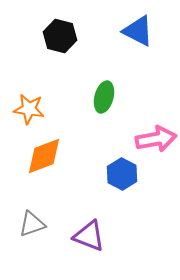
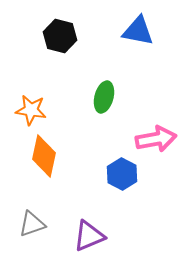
blue triangle: rotated 16 degrees counterclockwise
orange star: moved 2 px right, 1 px down
orange diamond: rotated 57 degrees counterclockwise
purple triangle: rotated 44 degrees counterclockwise
